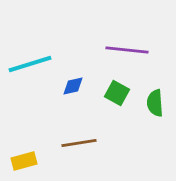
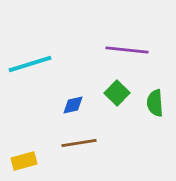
blue diamond: moved 19 px down
green square: rotated 15 degrees clockwise
